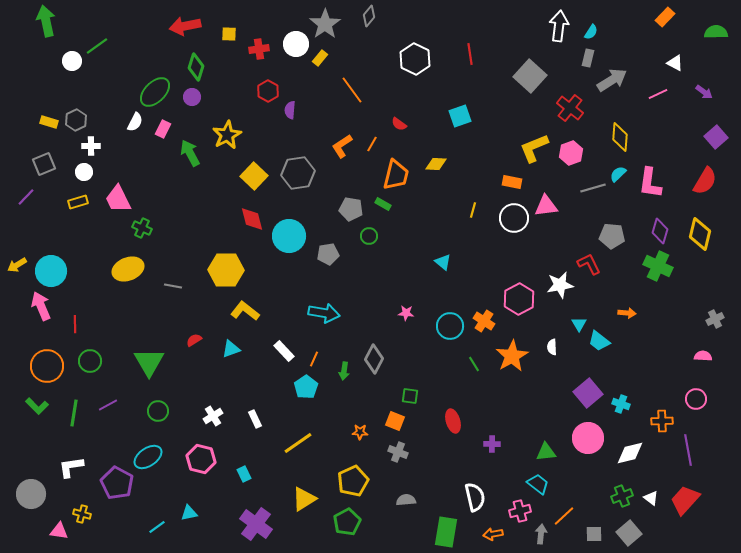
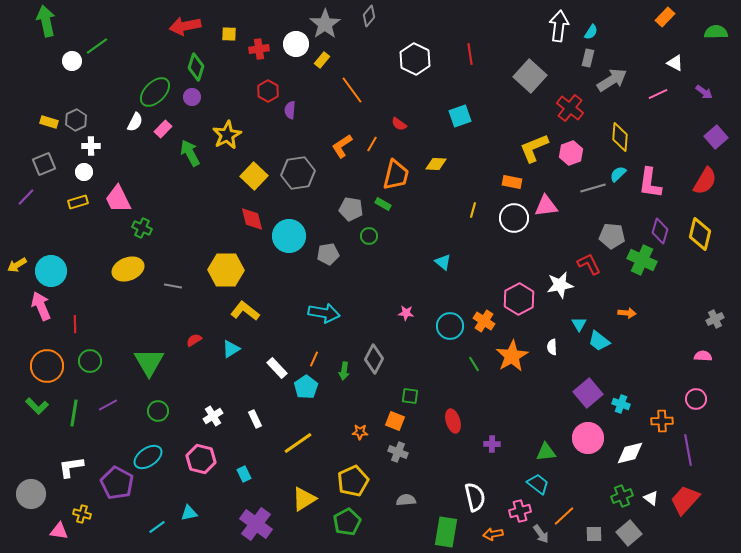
yellow rectangle at (320, 58): moved 2 px right, 2 px down
pink rectangle at (163, 129): rotated 18 degrees clockwise
green cross at (658, 266): moved 16 px left, 6 px up
cyan triangle at (231, 349): rotated 12 degrees counterclockwise
white rectangle at (284, 351): moved 7 px left, 17 px down
gray arrow at (541, 534): rotated 138 degrees clockwise
